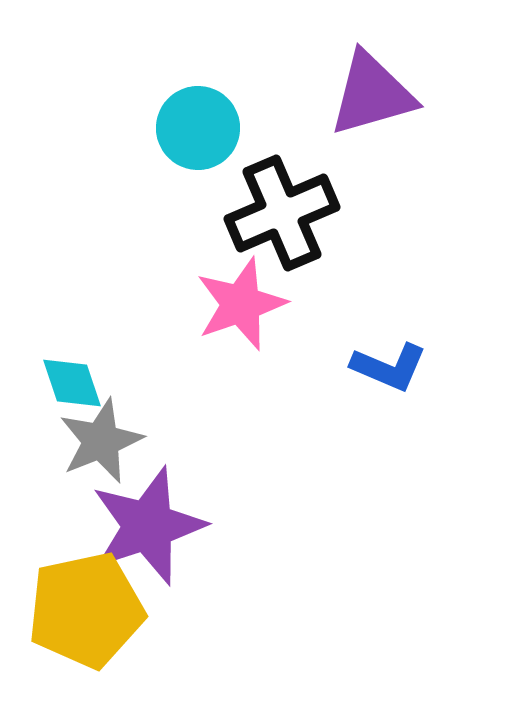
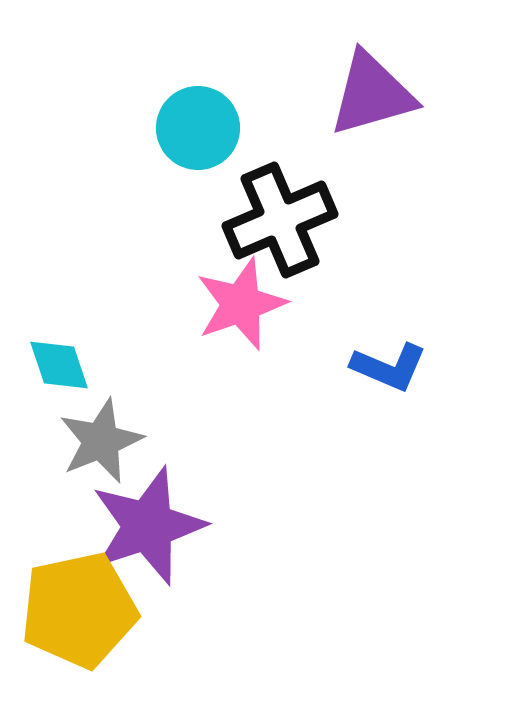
black cross: moved 2 px left, 7 px down
cyan diamond: moved 13 px left, 18 px up
yellow pentagon: moved 7 px left
